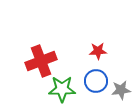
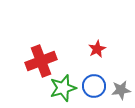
red star: moved 1 px left, 2 px up; rotated 24 degrees counterclockwise
blue circle: moved 2 px left, 5 px down
green star: moved 1 px right, 1 px up; rotated 16 degrees counterclockwise
